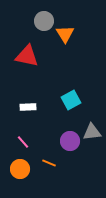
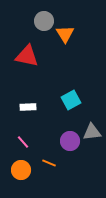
orange circle: moved 1 px right, 1 px down
